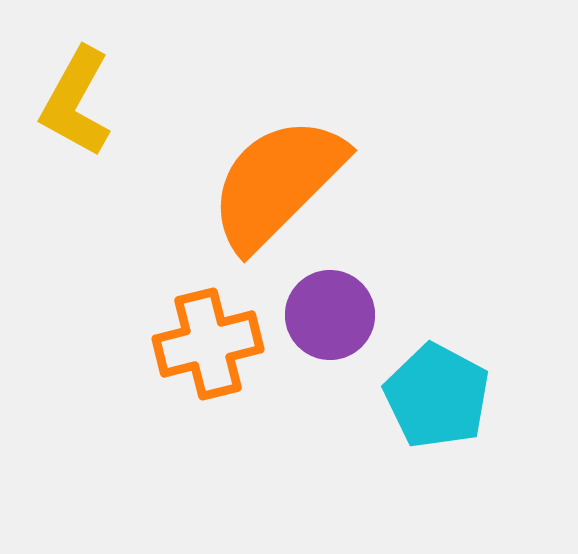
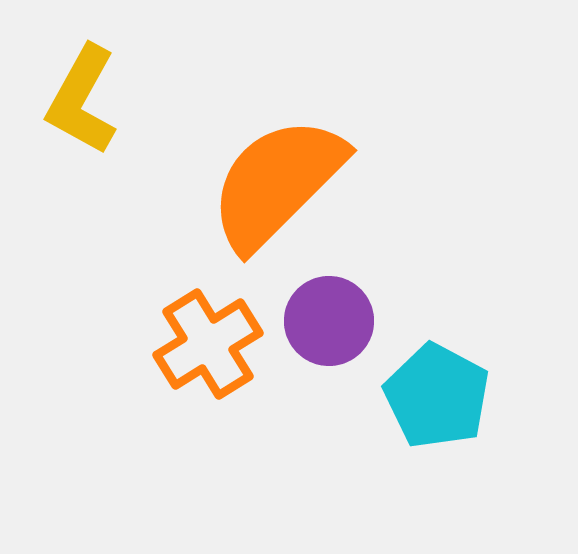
yellow L-shape: moved 6 px right, 2 px up
purple circle: moved 1 px left, 6 px down
orange cross: rotated 18 degrees counterclockwise
